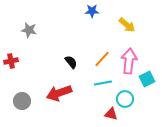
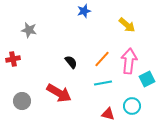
blue star: moved 8 px left; rotated 16 degrees counterclockwise
red cross: moved 2 px right, 2 px up
red arrow: rotated 130 degrees counterclockwise
cyan circle: moved 7 px right, 7 px down
red triangle: moved 3 px left
